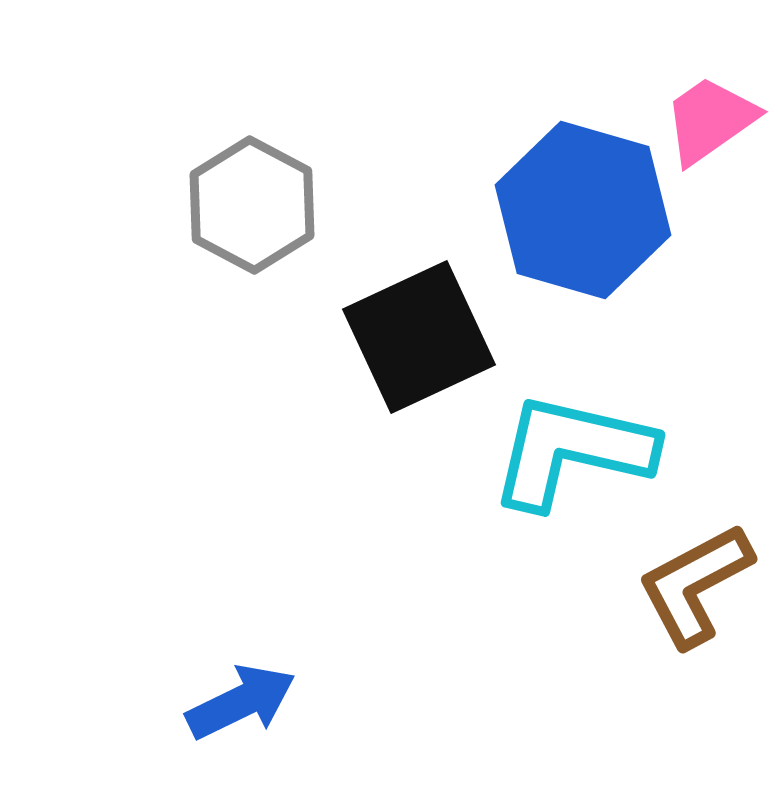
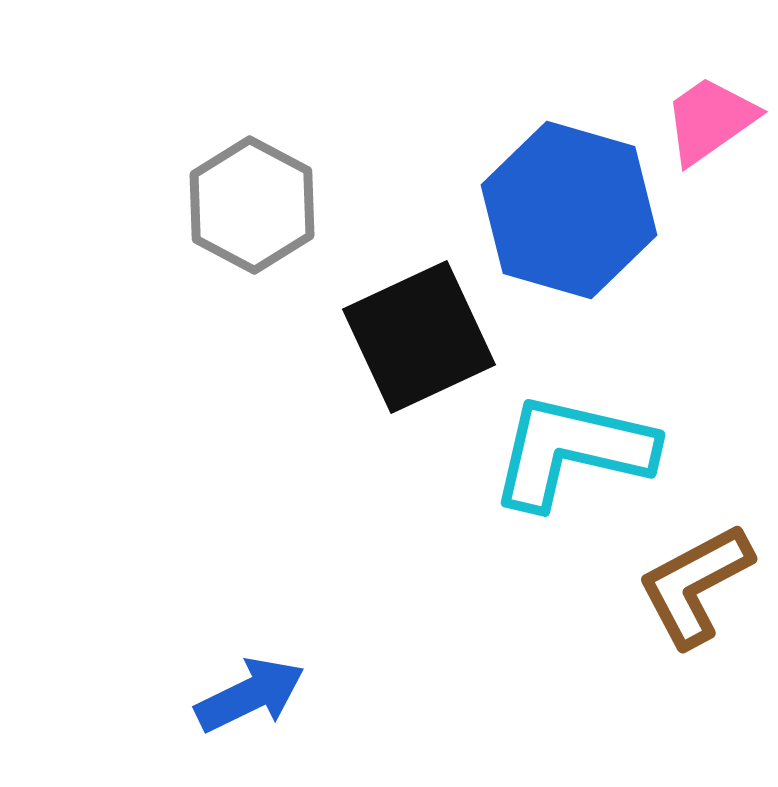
blue hexagon: moved 14 px left
blue arrow: moved 9 px right, 7 px up
